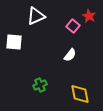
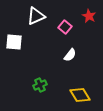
pink square: moved 8 px left, 1 px down
yellow diamond: moved 1 px down; rotated 20 degrees counterclockwise
